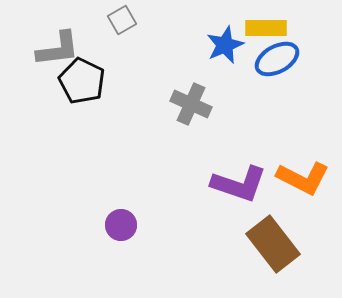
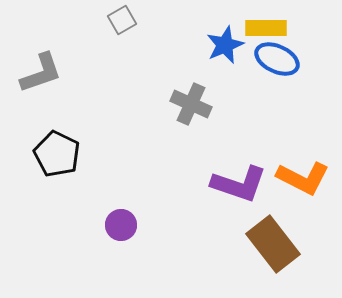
gray L-shape: moved 17 px left, 24 px down; rotated 12 degrees counterclockwise
blue ellipse: rotated 54 degrees clockwise
black pentagon: moved 25 px left, 73 px down
